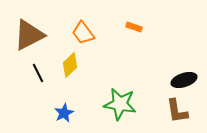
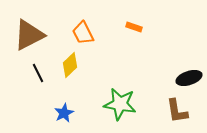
orange trapezoid: rotated 10 degrees clockwise
black ellipse: moved 5 px right, 2 px up
